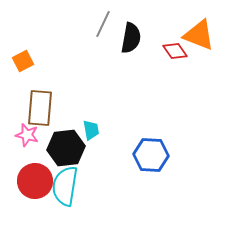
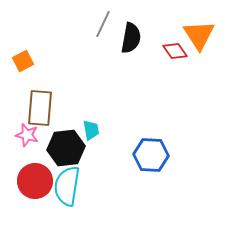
orange triangle: rotated 36 degrees clockwise
cyan semicircle: moved 2 px right
